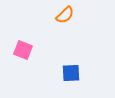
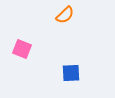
pink square: moved 1 px left, 1 px up
